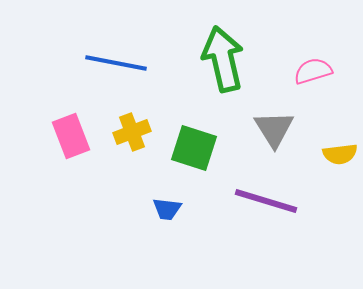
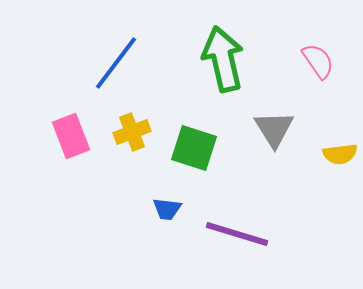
blue line: rotated 64 degrees counterclockwise
pink semicircle: moved 5 px right, 10 px up; rotated 72 degrees clockwise
purple line: moved 29 px left, 33 px down
